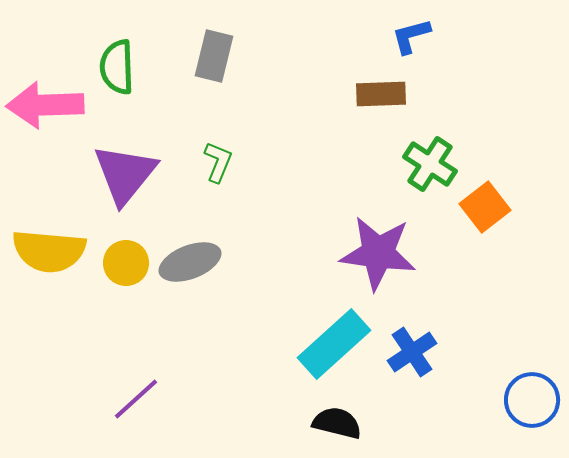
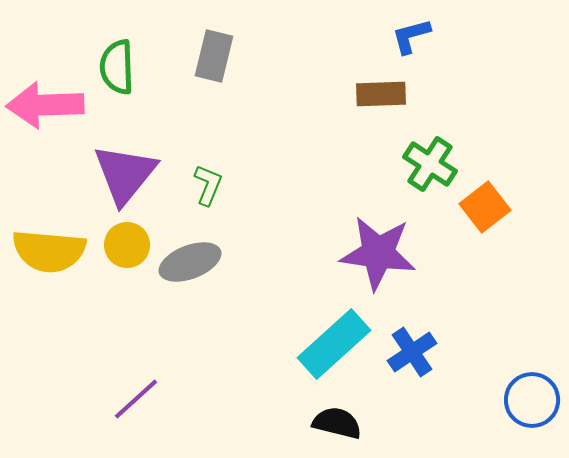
green L-shape: moved 10 px left, 23 px down
yellow circle: moved 1 px right, 18 px up
